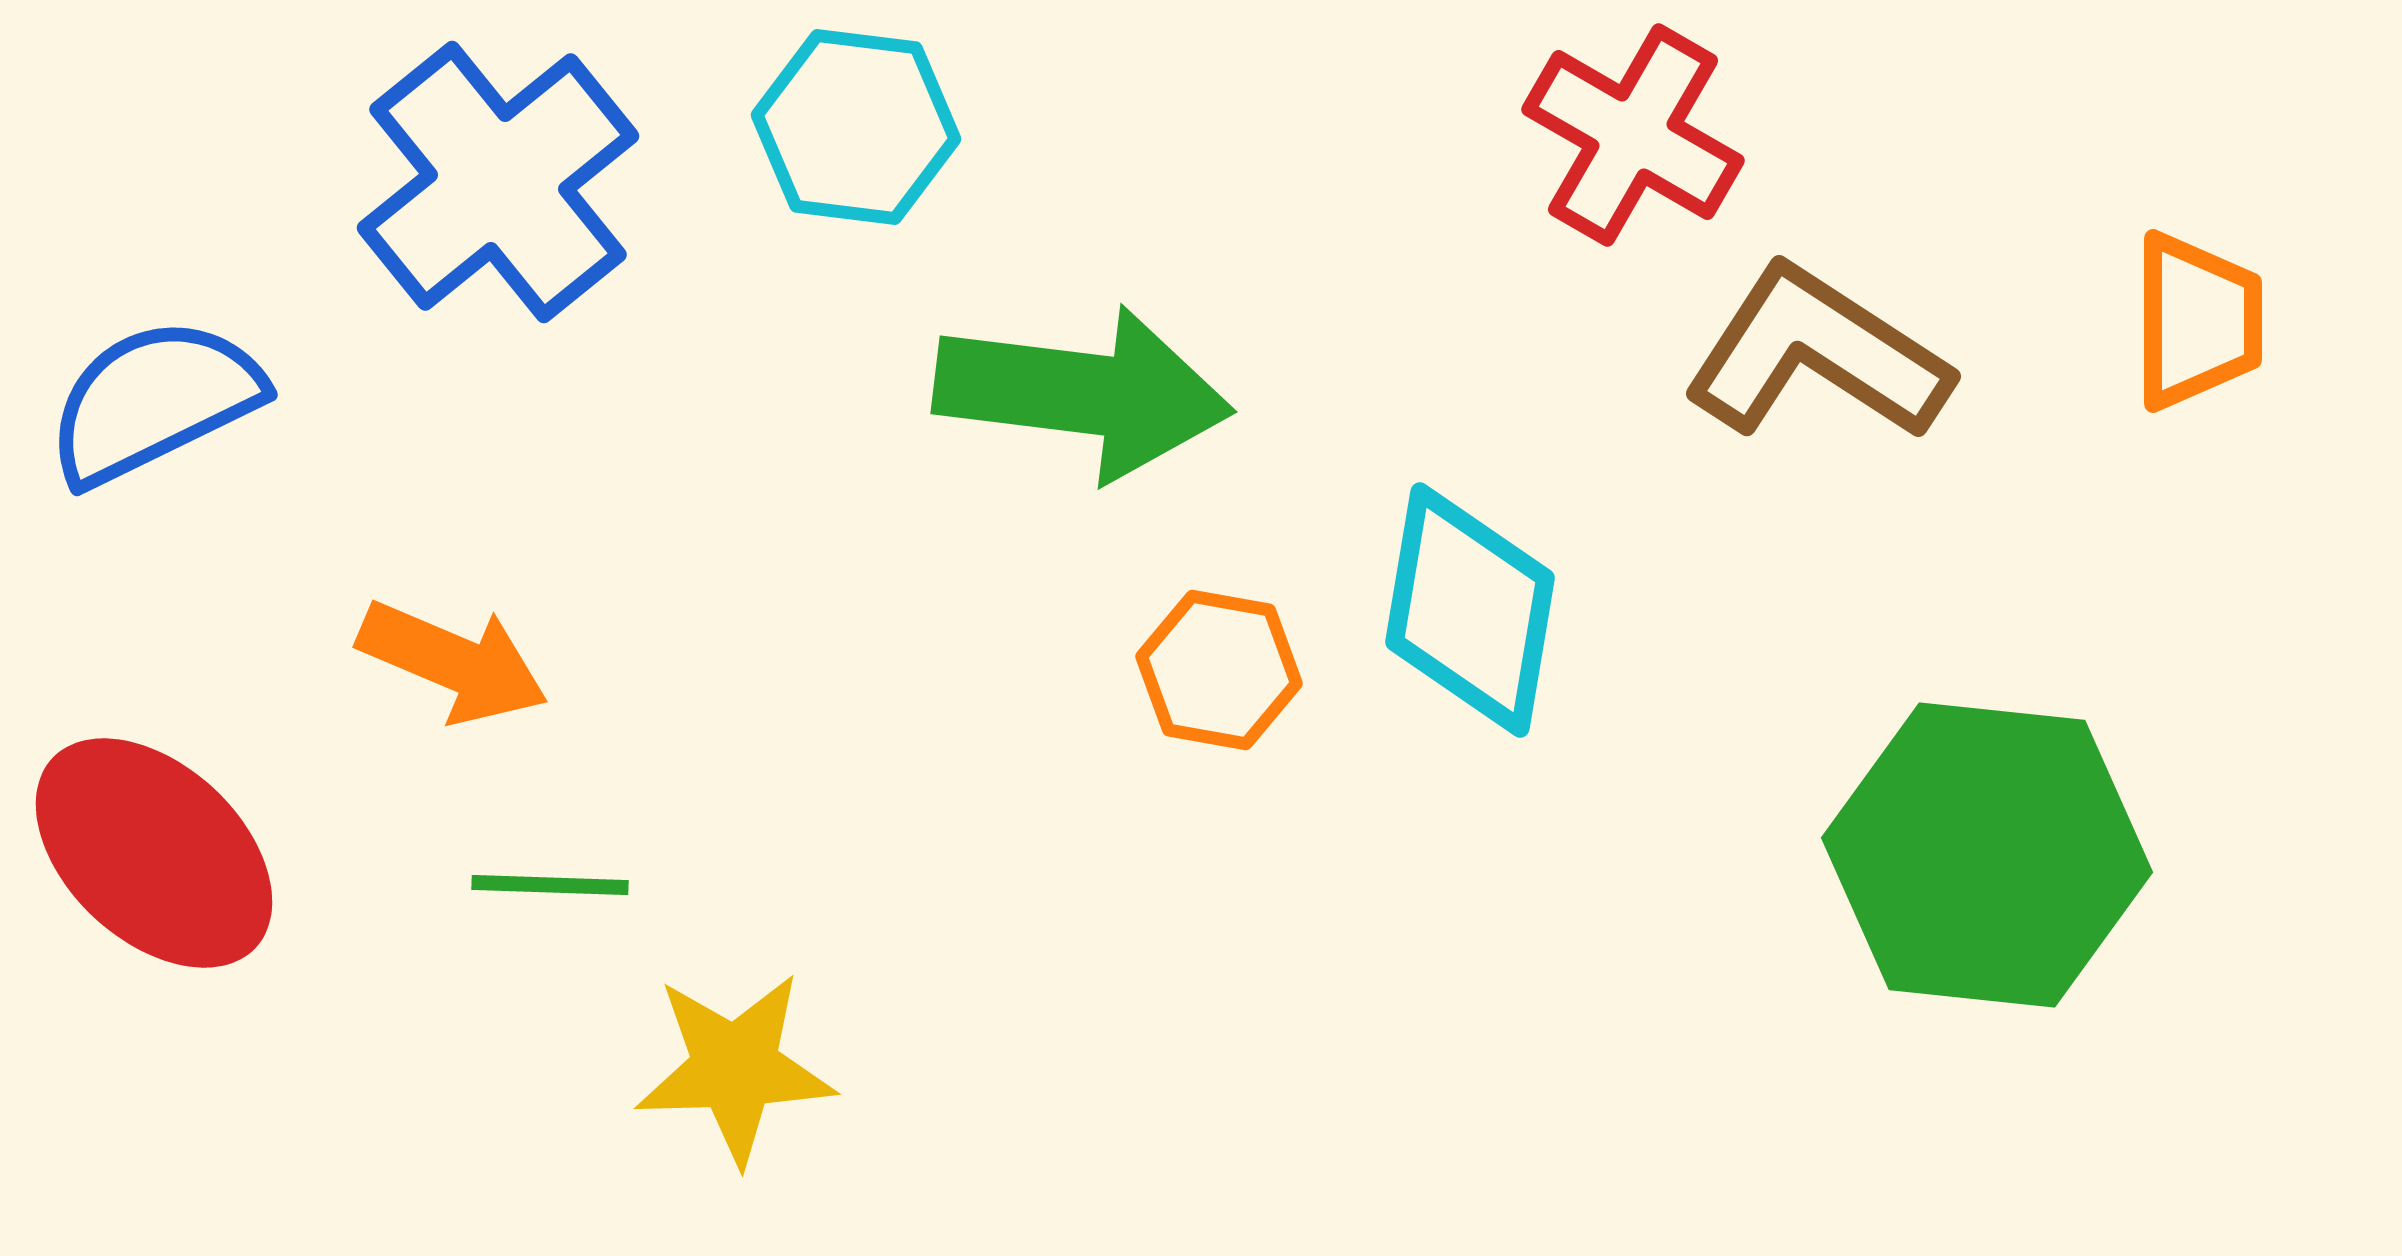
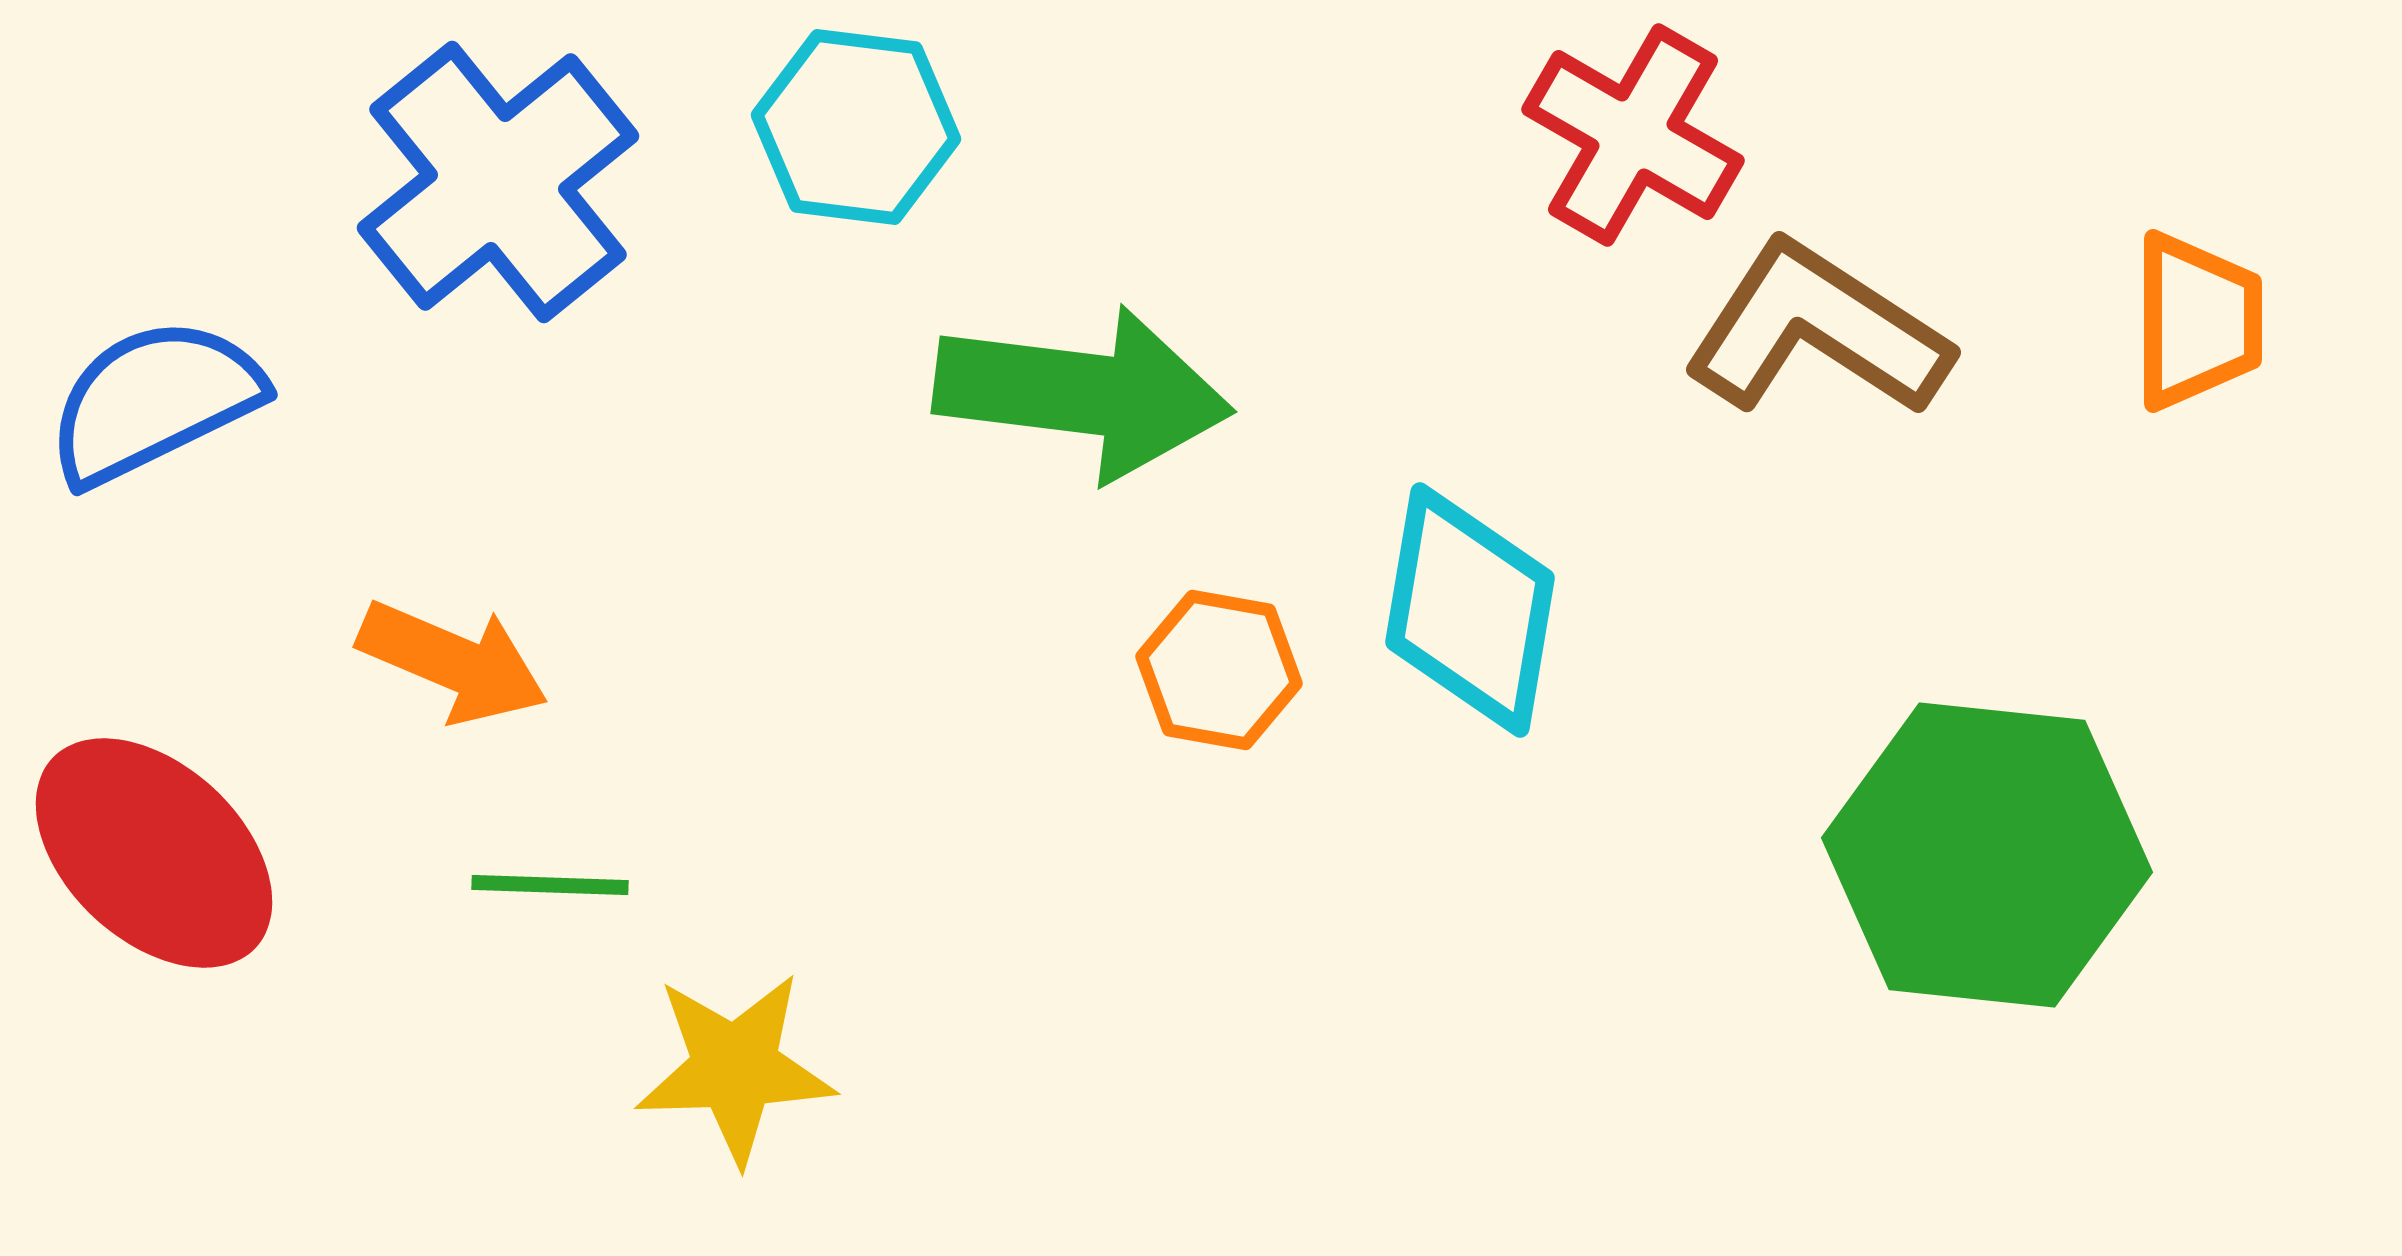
brown L-shape: moved 24 px up
